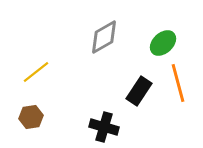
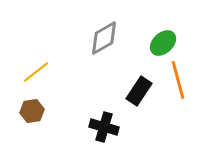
gray diamond: moved 1 px down
orange line: moved 3 px up
brown hexagon: moved 1 px right, 6 px up
